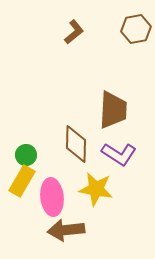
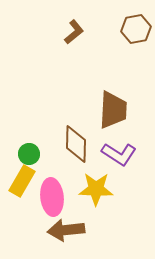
green circle: moved 3 px right, 1 px up
yellow star: rotated 8 degrees counterclockwise
